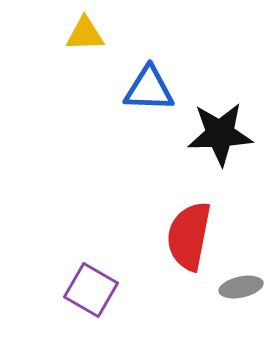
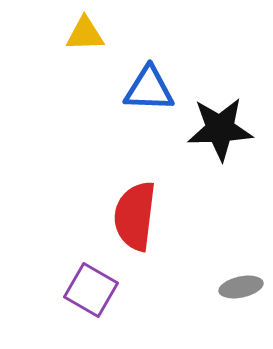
black star: moved 5 px up
red semicircle: moved 54 px left, 20 px up; rotated 4 degrees counterclockwise
